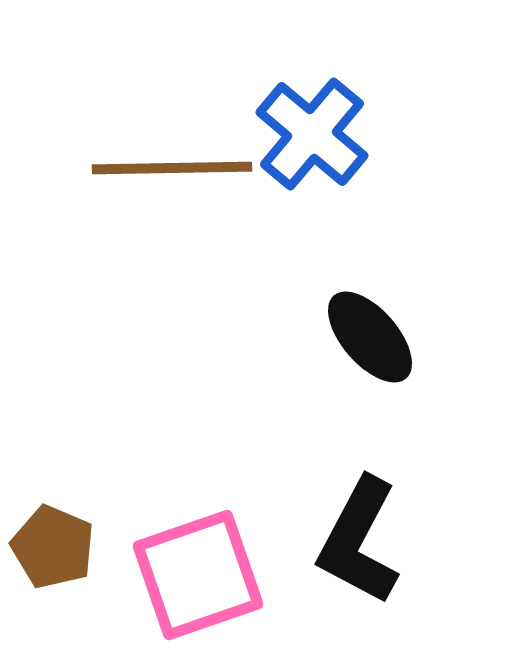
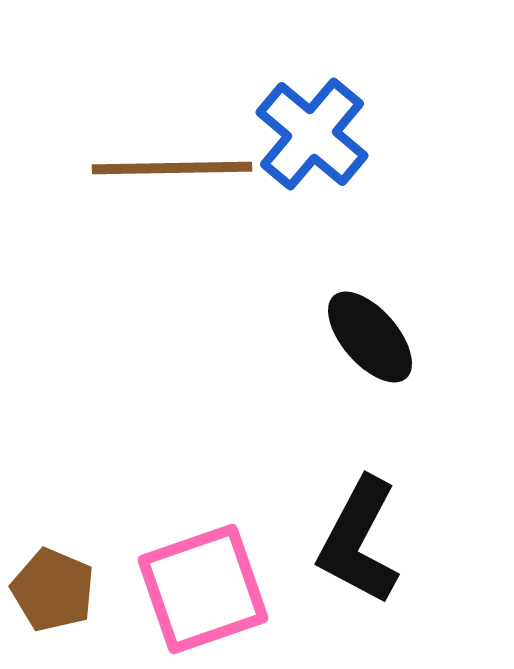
brown pentagon: moved 43 px down
pink square: moved 5 px right, 14 px down
